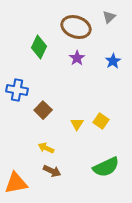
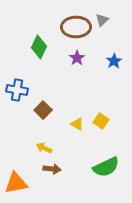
gray triangle: moved 7 px left, 3 px down
brown ellipse: rotated 20 degrees counterclockwise
blue star: moved 1 px right
yellow triangle: rotated 32 degrees counterclockwise
yellow arrow: moved 2 px left
brown arrow: moved 2 px up; rotated 18 degrees counterclockwise
